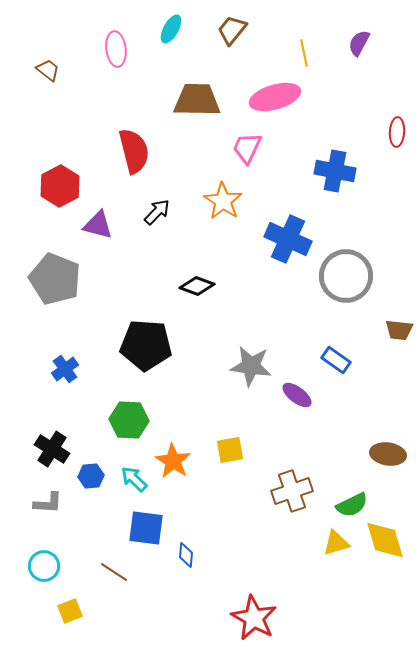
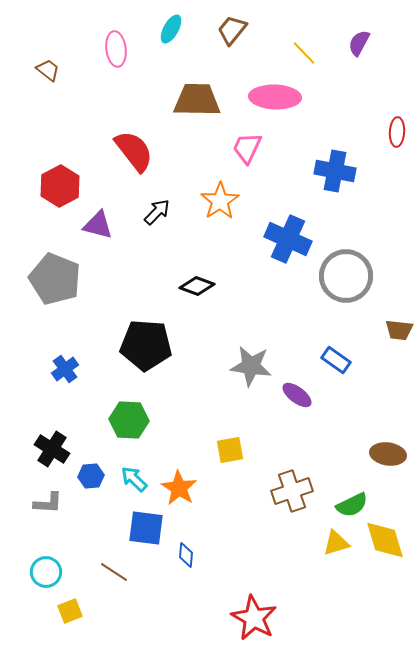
yellow line at (304, 53): rotated 32 degrees counterclockwise
pink ellipse at (275, 97): rotated 18 degrees clockwise
red semicircle at (134, 151): rotated 24 degrees counterclockwise
orange star at (223, 201): moved 3 px left; rotated 6 degrees clockwise
orange star at (173, 461): moved 6 px right, 27 px down
cyan circle at (44, 566): moved 2 px right, 6 px down
